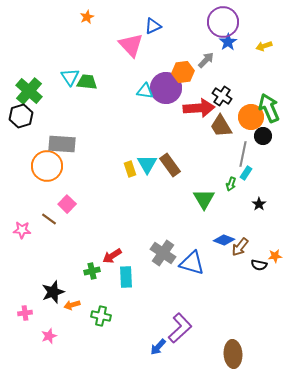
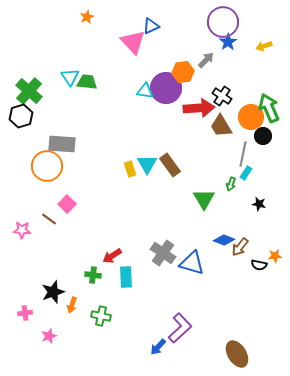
blue triangle at (153, 26): moved 2 px left
pink triangle at (131, 45): moved 2 px right, 3 px up
black star at (259, 204): rotated 24 degrees counterclockwise
green cross at (92, 271): moved 1 px right, 4 px down; rotated 21 degrees clockwise
orange arrow at (72, 305): rotated 56 degrees counterclockwise
brown ellipse at (233, 354): moved 4 px right; rotated 28 degrees counterclockwise
